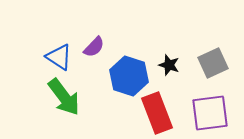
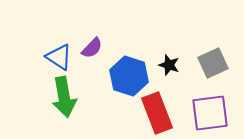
purple semicircle: moved 2 px left, 1 px down
green arrow: rotated 27 degrees clockwise
